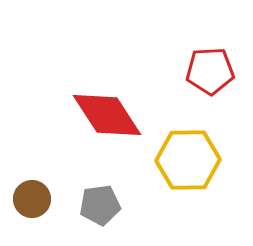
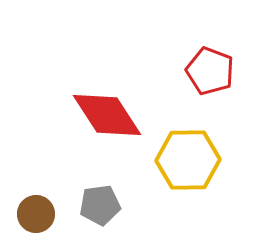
red pentagon: rotated 24 degrees clockwise
brown circle: moved 4 px right, 15 px down
